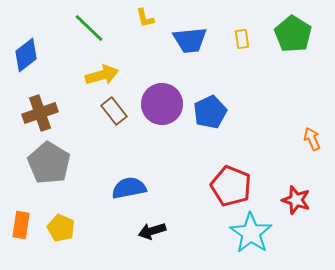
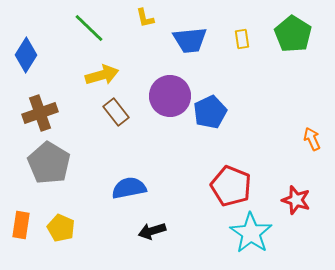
blue diamond: rotated 20 degrees counterclockwise
purple circle: moved 8 px right, 8 px up
brown rectangle: moved 2 px right, 1 px down
